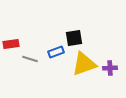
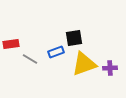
gray line: rotated 14 degrees clockwise
